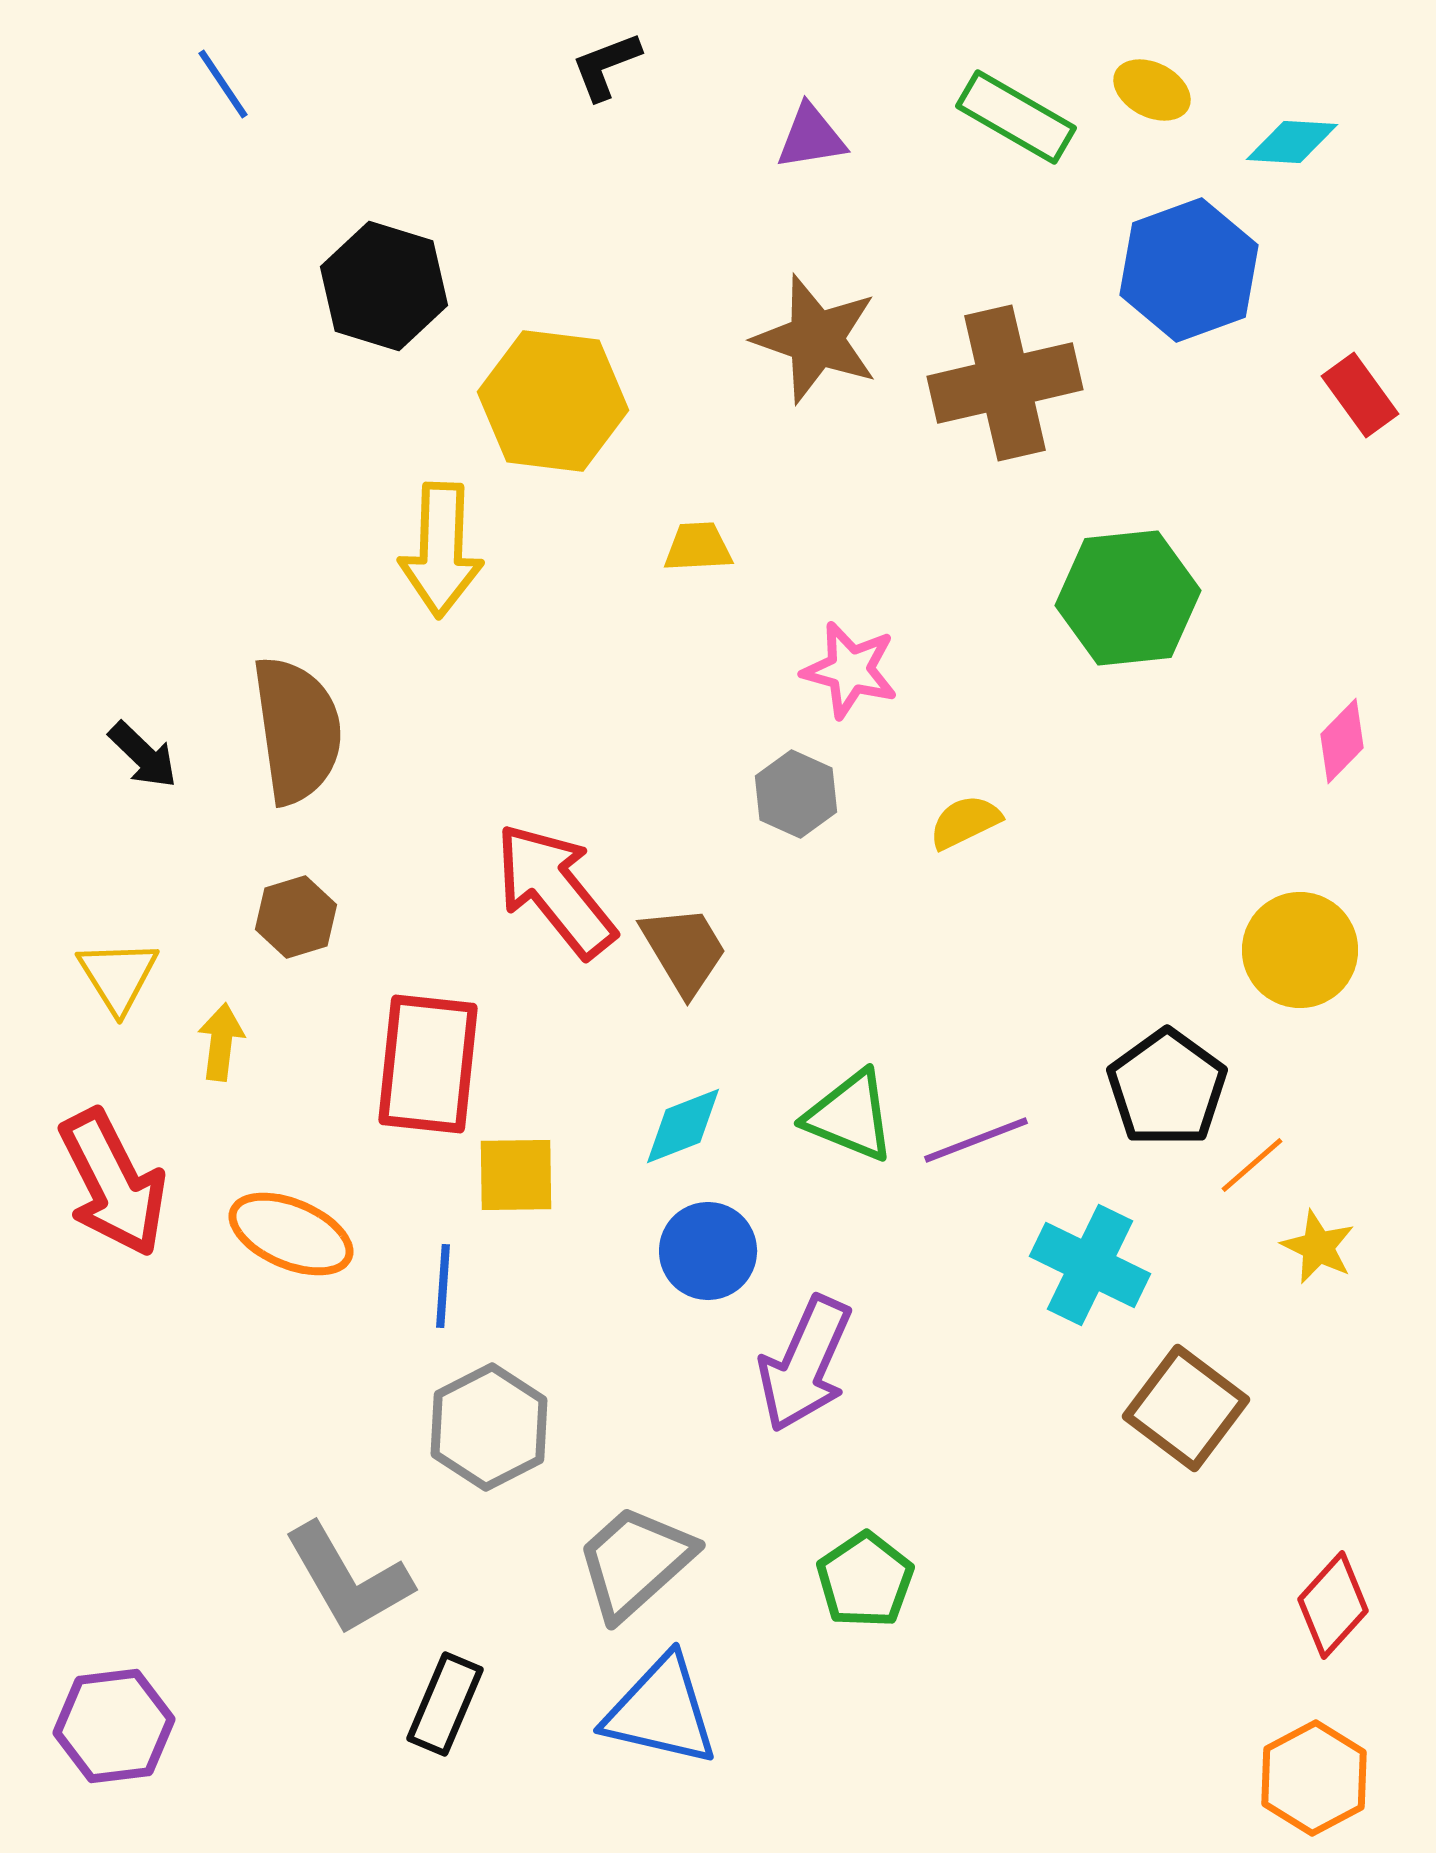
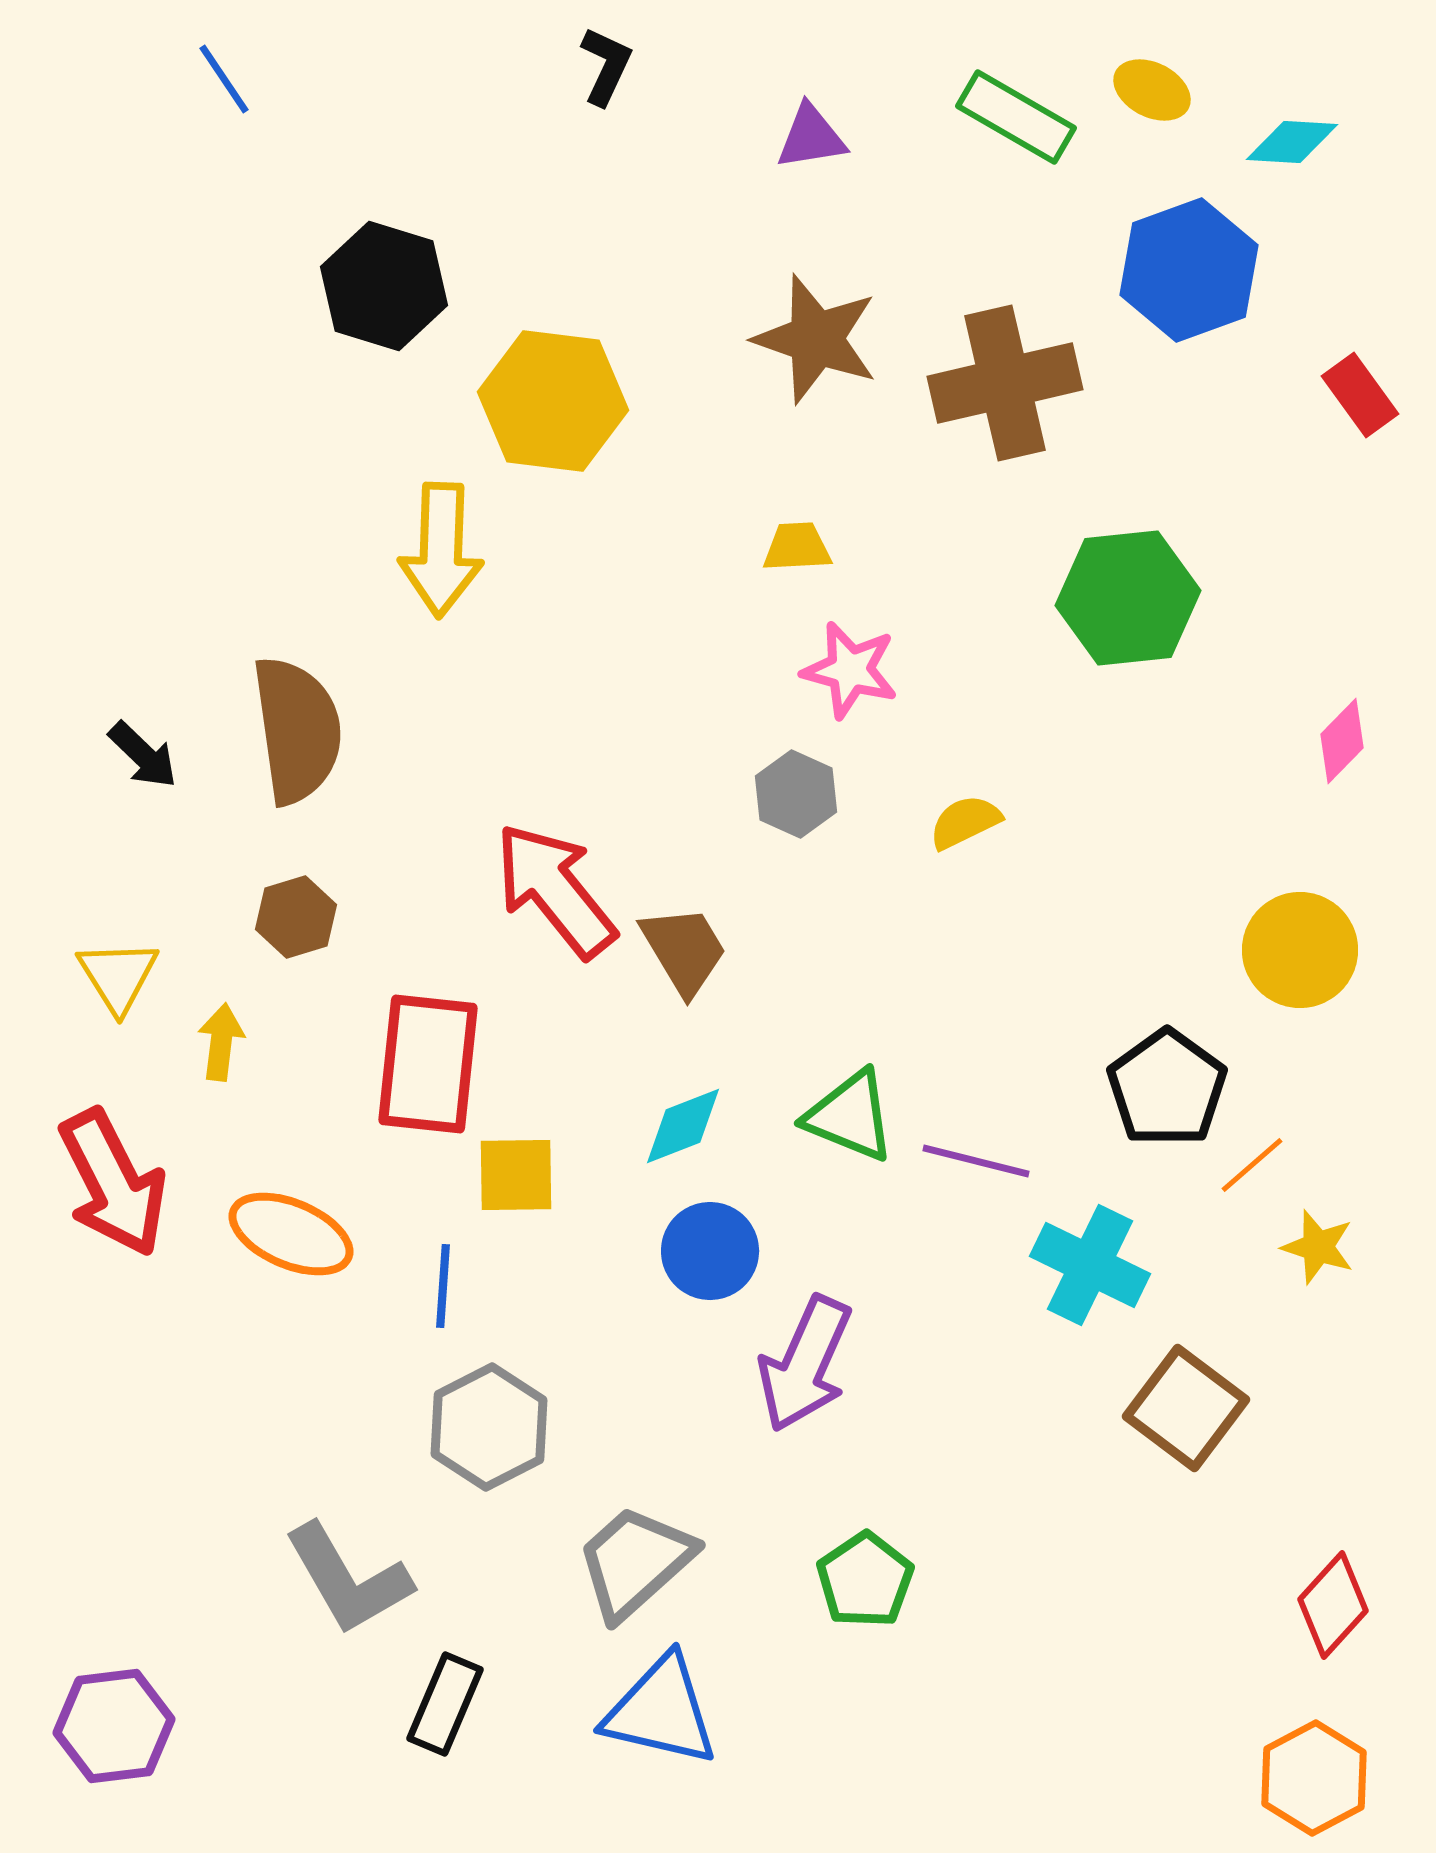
black L-shape at (606, 66): rotated 136 degrees clockwise
blue line at (223, 84): moved 1 px right, 5 px up
yellow trapezoid at (698, 547): moved 99 px right
purple line at (976, 1140): moved 21 px down; rotated 35 degrees clockwise
yellow star at (1318, 1247): rotated 8 degrees counterclockwise
blue circle at (708, 1251): moved 2 px right
